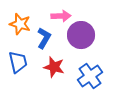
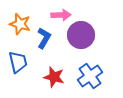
pink arrow: moved 1 px up
red star: moved 10 px down
